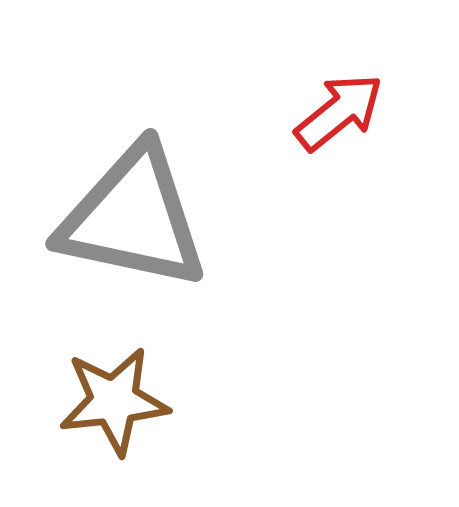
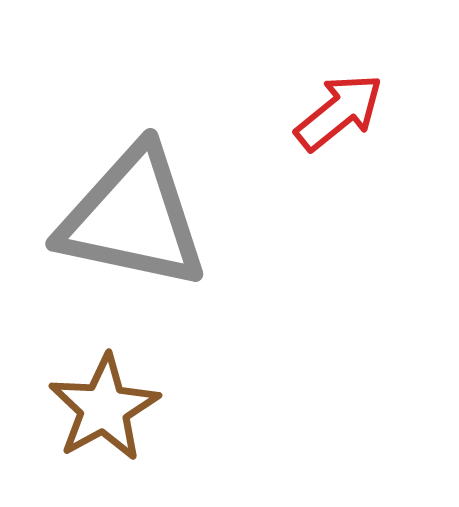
brown star: moved 10 px left, 7 px down; rotated 23 degrees counterclockwise
